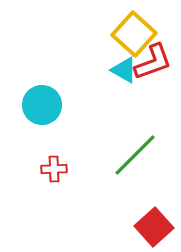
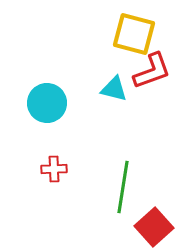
yellow square: rotated 27 degrees counterclockwise
red L-shape: moved 1 px left, 9 px down
cyan triangle: moved 10 px left, 19 px down; rotated 16 degrees counterclockwise
cyan circle: moved 5 px right, 2 px up
green line: moved 12 px left, 32 px down; rotated 36 degrees counterclockwise
